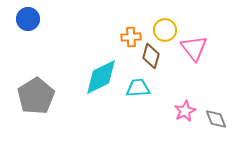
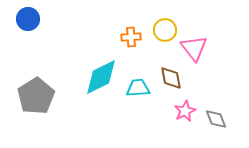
brown diamond: moved 20 px right, 22 px down; rotated 25 degrees counterclockwise
